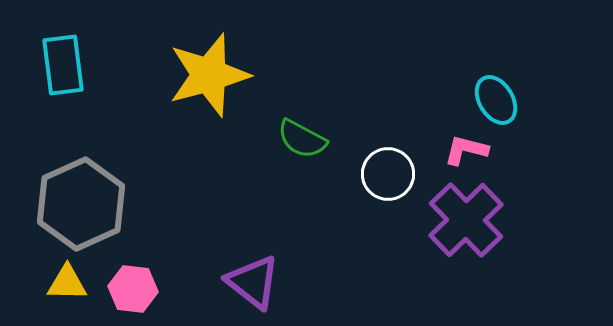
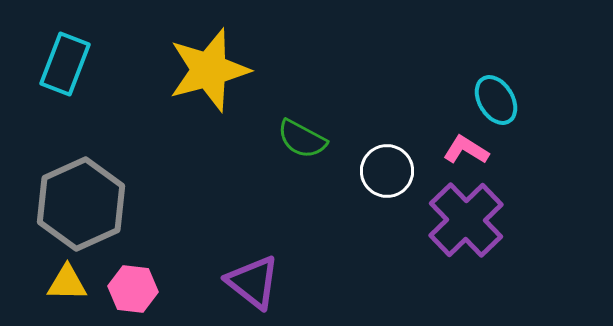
cyan rectangle: moved 2 px right, 1 px up; rotated 28 degrees clockwise
yellow star: moved 5 px up
pink L-shape: rotated 18 degrees clockwise
white circle: moved 1 px left, 3 px up
